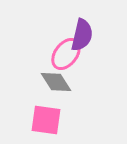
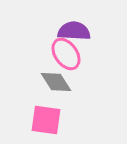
purple semicircle: moved 8 px left, 4 px up; rotated 100 degrees counterclockwise
pink ellipse: rotated 72 degrees counterclockwise
